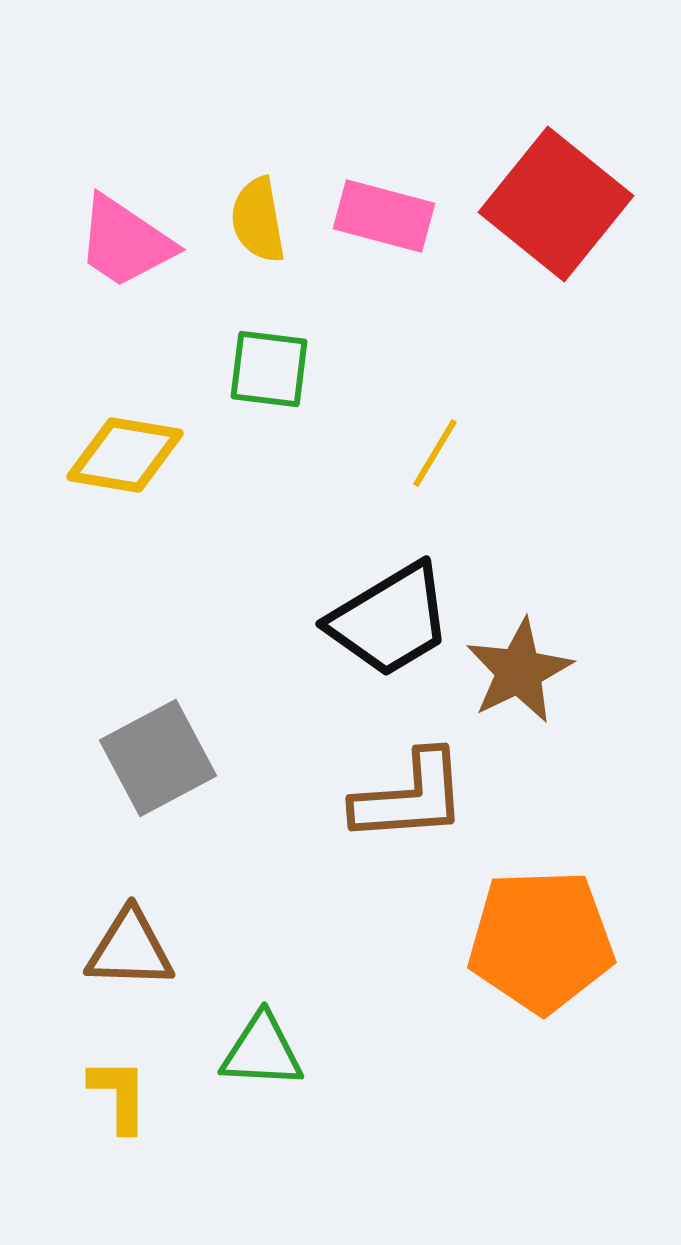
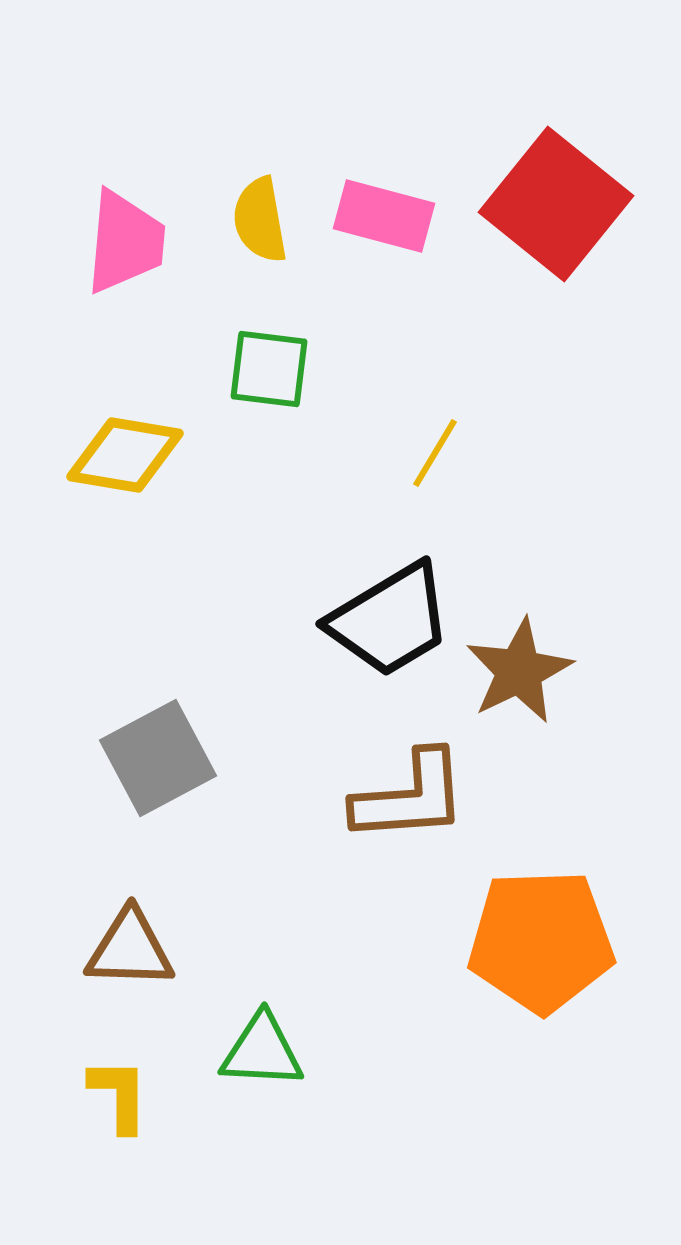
yellow semicircle: moved 2 px right
pink trapezoid: rotated 119 degrees counterclockwise
